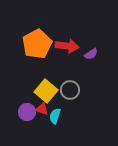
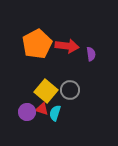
purple semicircle: rotated 64 degrees counterclockwise
cyan semicircle: moved 3 px up
